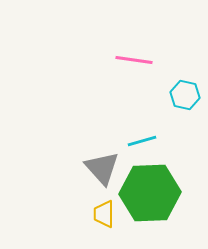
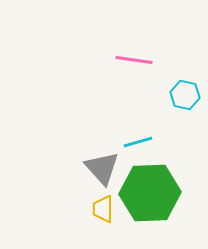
cyan line: moved 4 px left, 1 px down
yellow trapezoid: moved 1 px left, 5 px up
